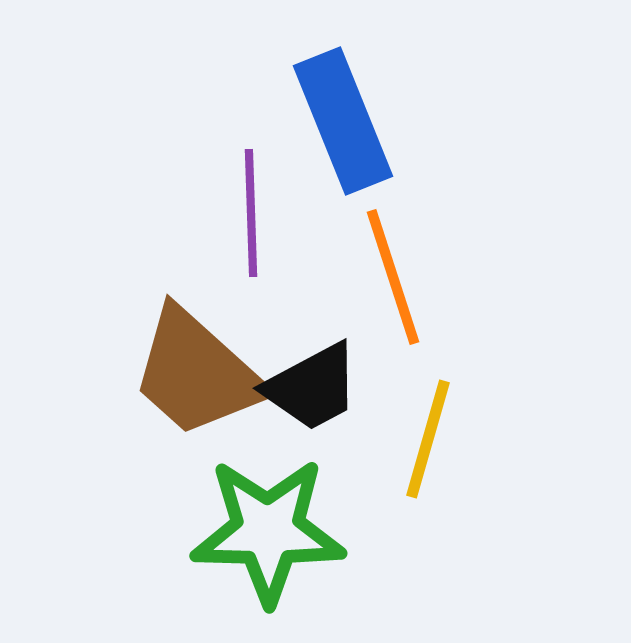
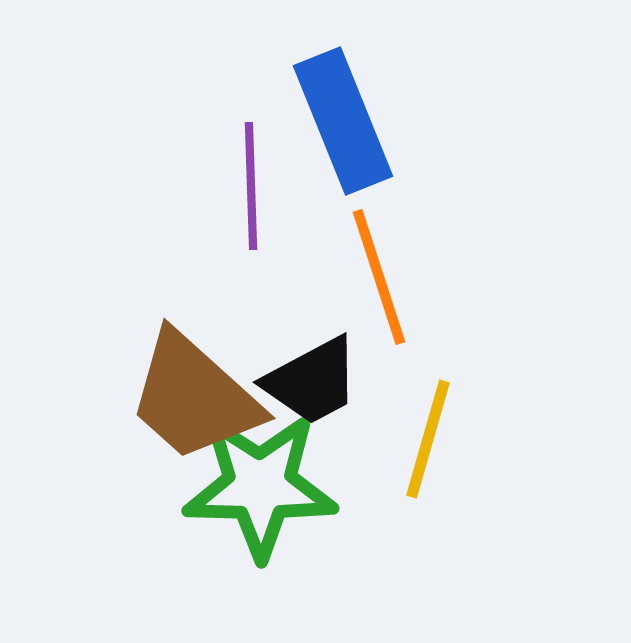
purple line: moved 27 px up
orange line: moved 14 px left
brown trapezoid: moved 3 px left, 24 px down
black trapezoid: moved 6 px up
green star: moved 8 px left, 45 px up
